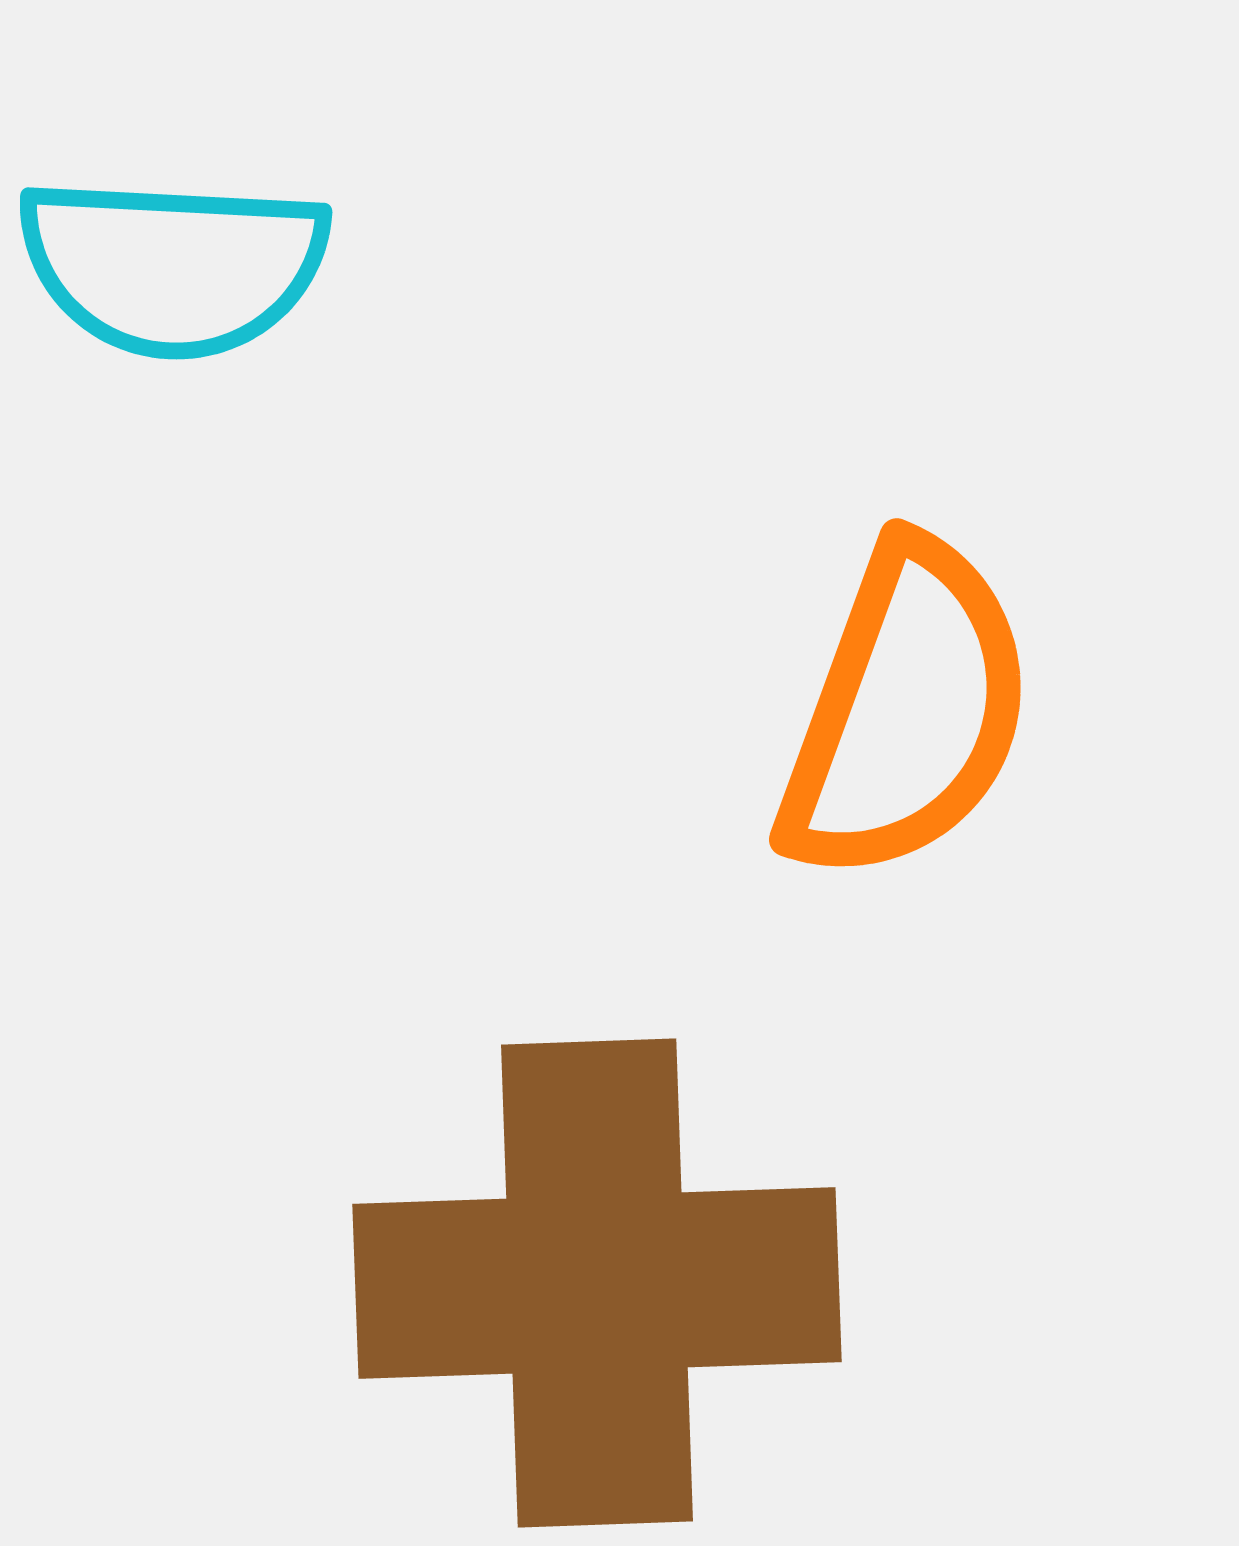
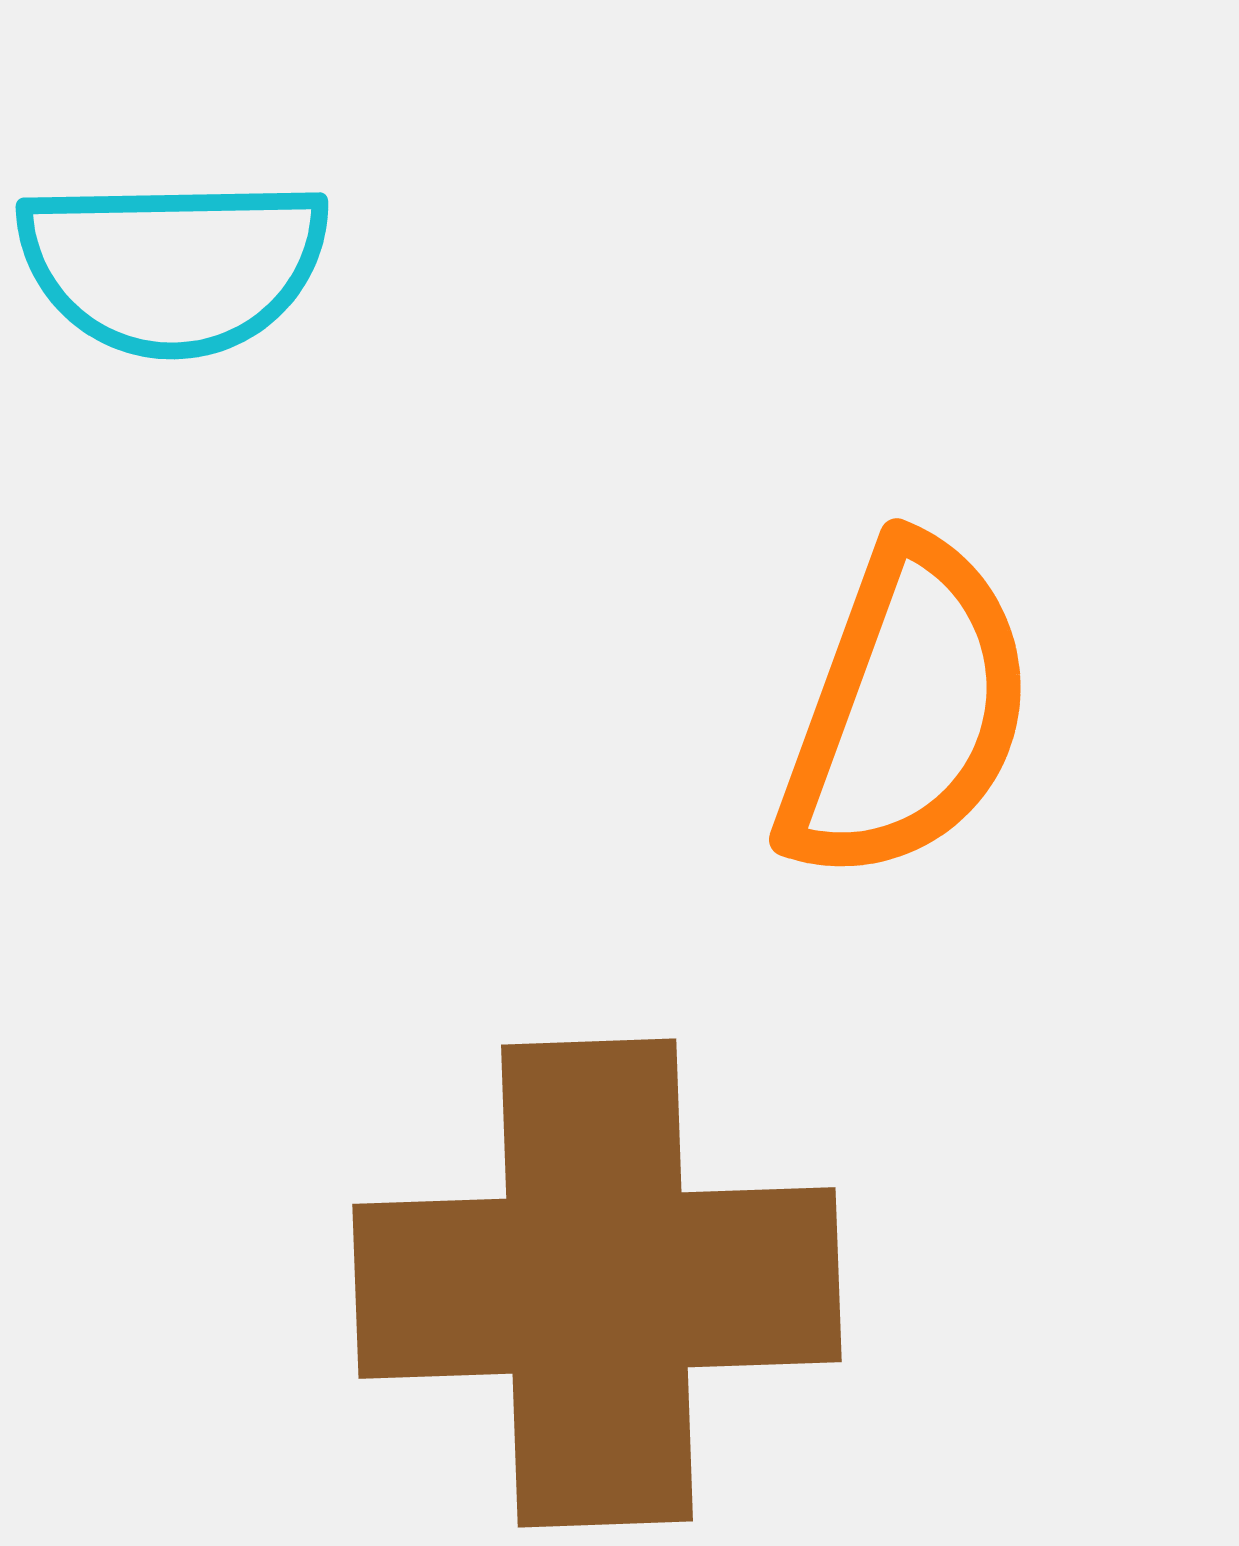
cyan semicircle: rotated 4 degrees counterclockwise
